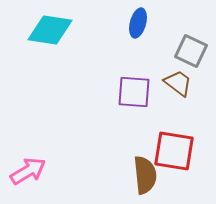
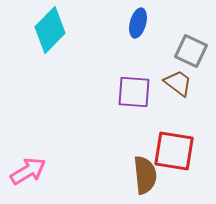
cyan diamond: rotated 54 degrees counterclockwise
